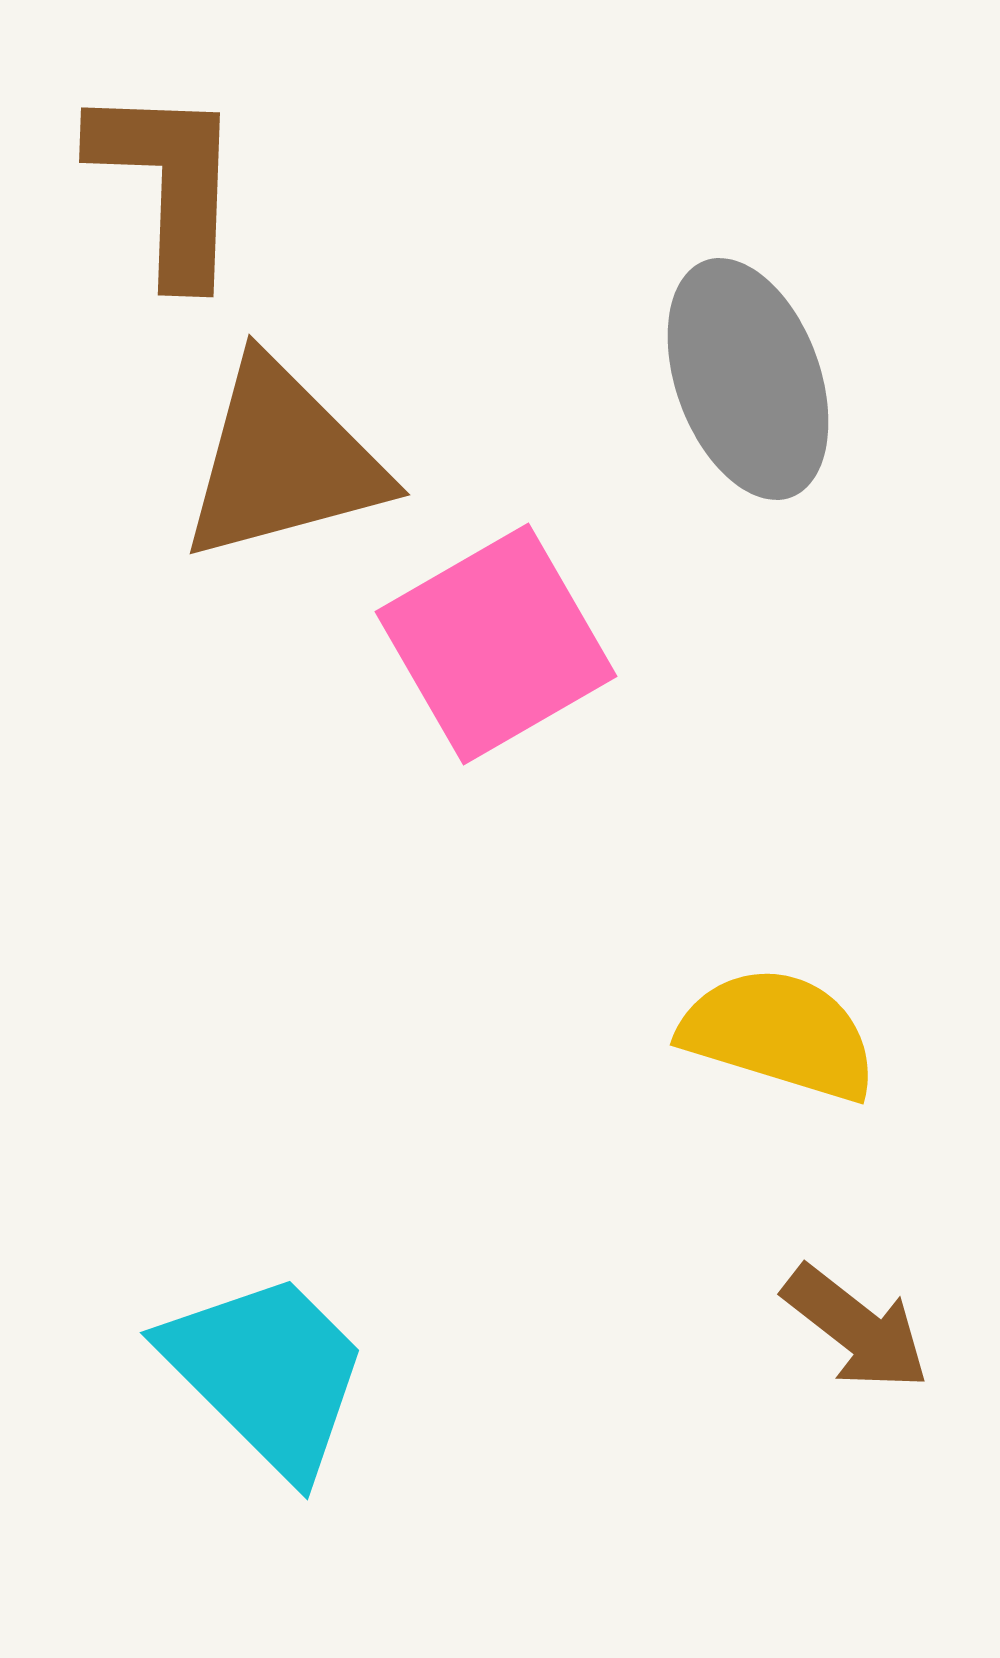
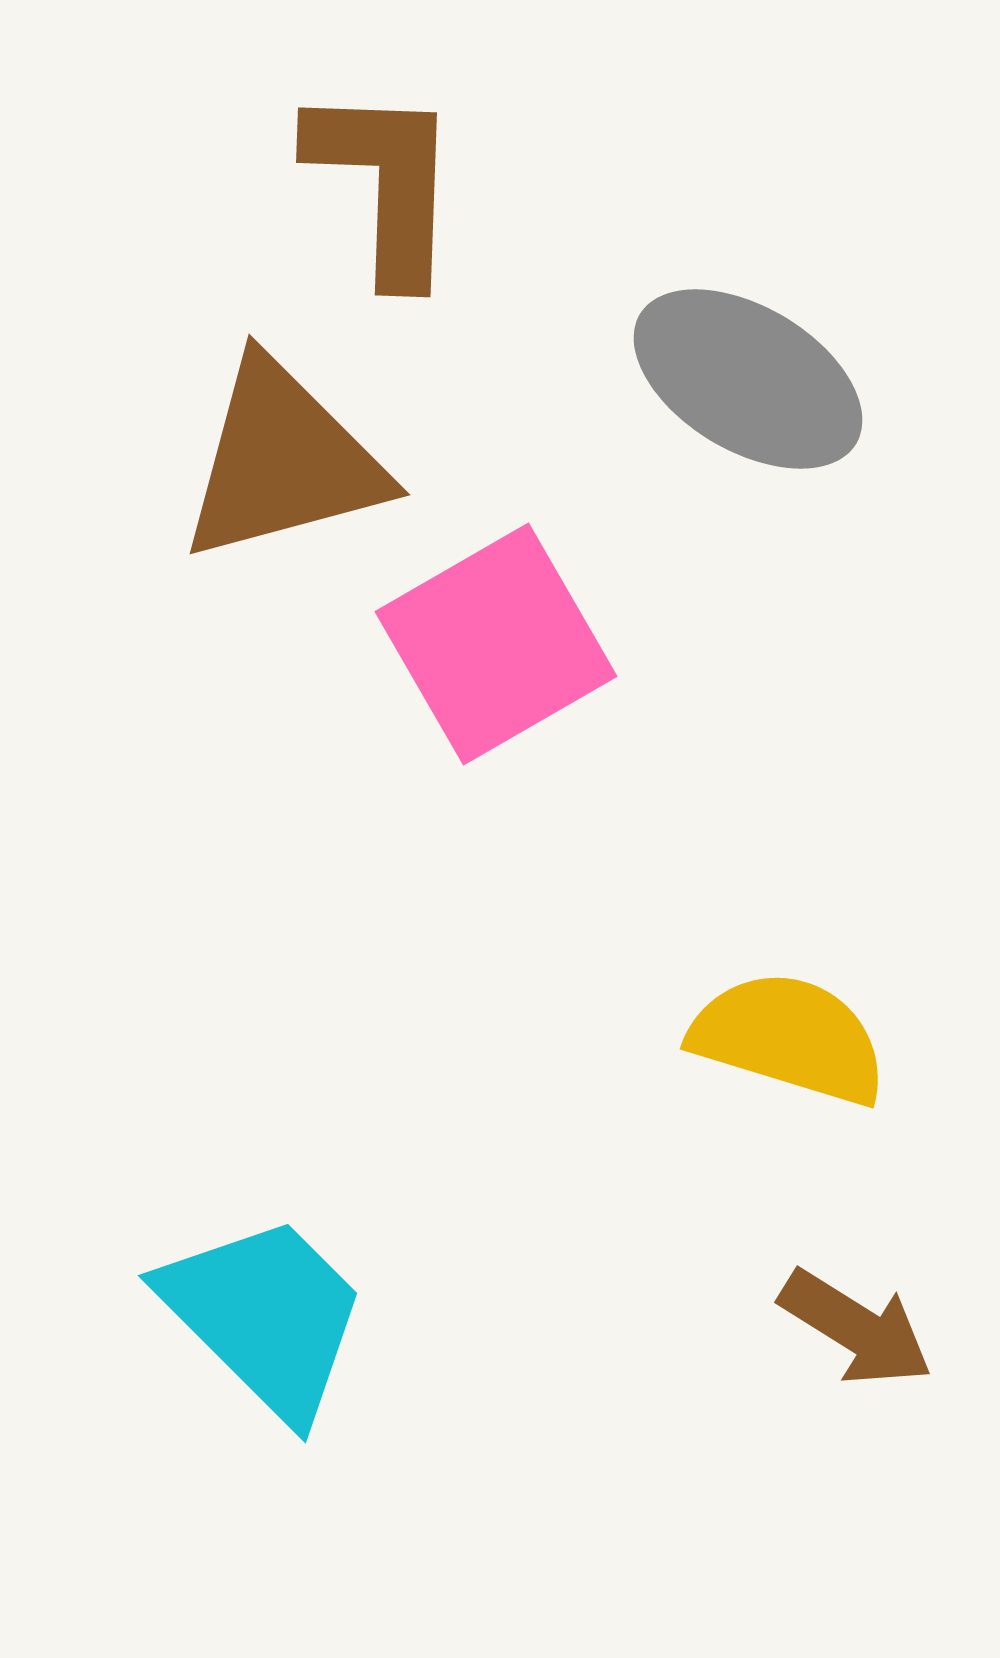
brown L-shape: moved 217 px right
gray ellipse: rotated 39 degrees counterclockwise
yellow semicircle: moved 10 px right, 4 px down
brown arrow: rotated 6 degrees counterclockwise
cyan trapezoid: moved 2 px left, 57 px up
